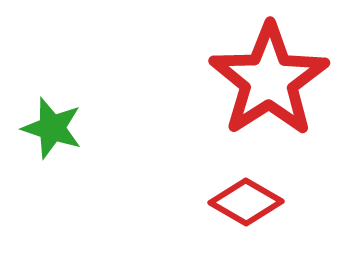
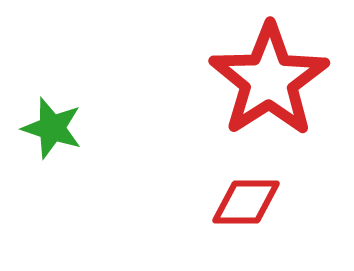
red diamond: rotated 30 degrees counterclockwise
